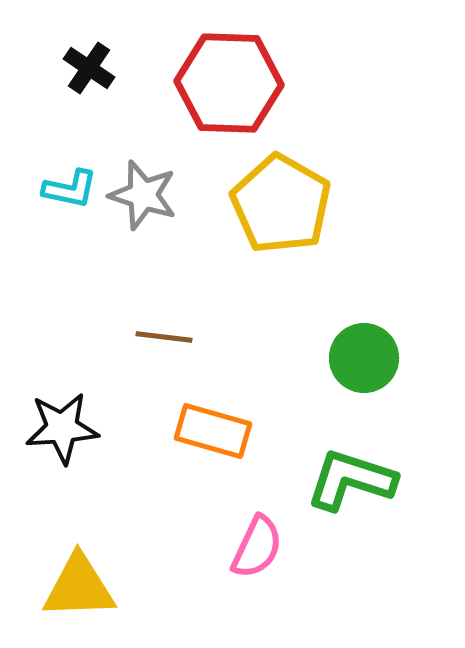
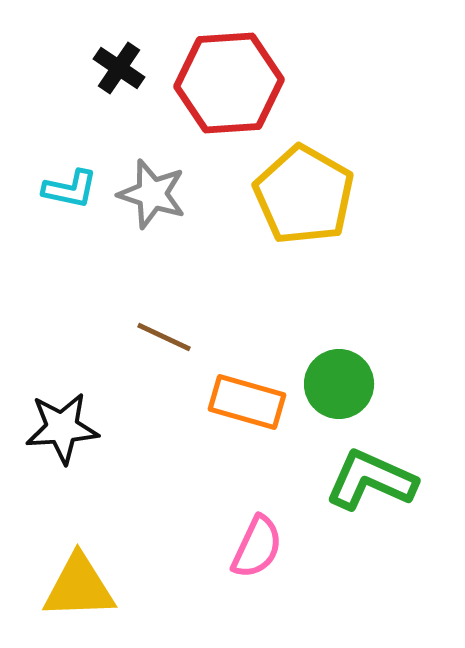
black cross: moved 30 px right
red hexagon: rotated 6 degrees counterclockwise
gray star: moved 9 px right, 1 px up
yellow pentagon: moved 23 px right, 9 px up
brown line: rotated 18 degrees clockwise
green circle: moved 25 px left, 26 px down
orange rectangle: moved 34 px right, 29 px up
green L-shape: moved 20 px right; rotated 6 degrees clockwise
